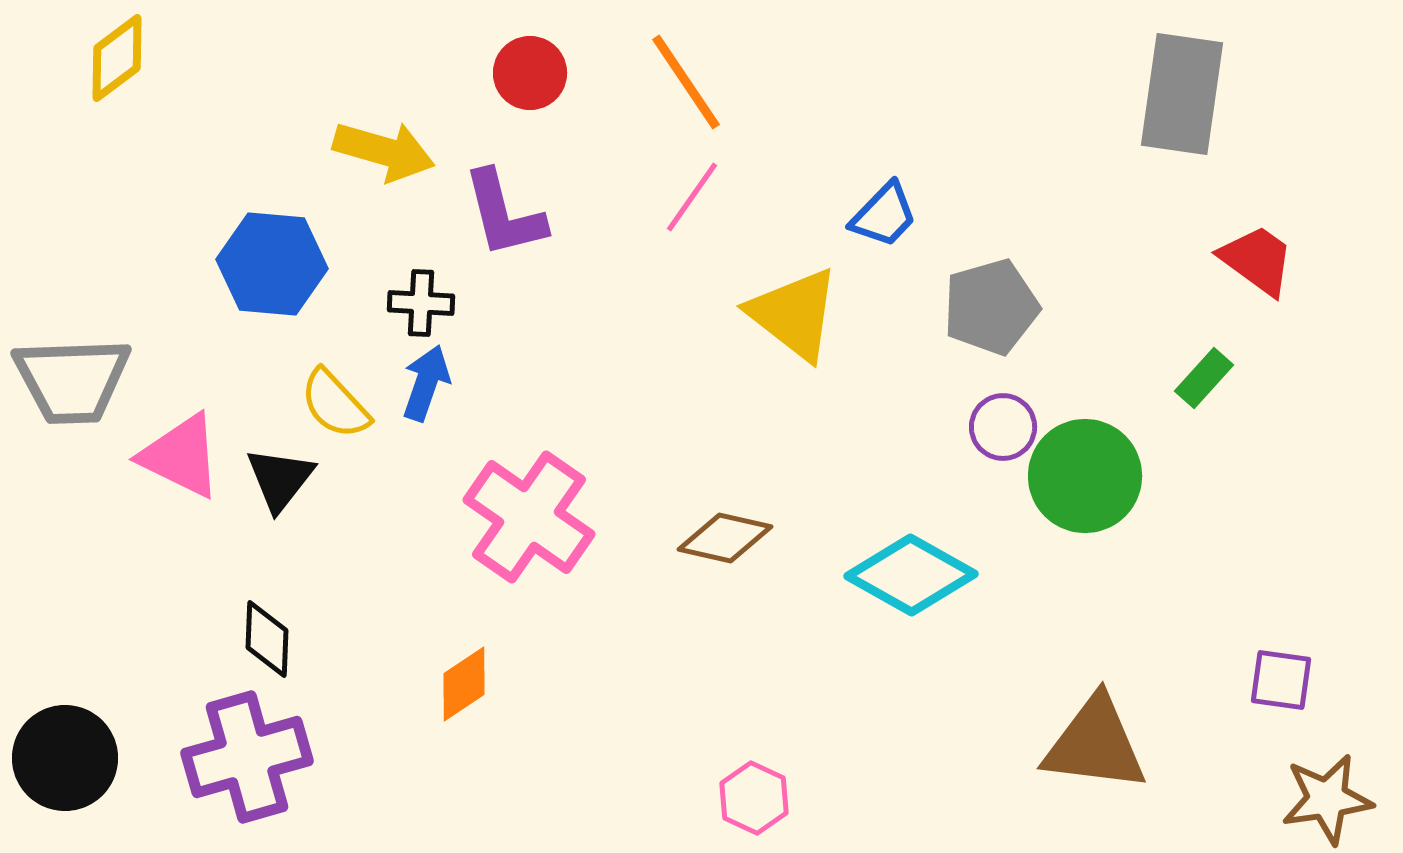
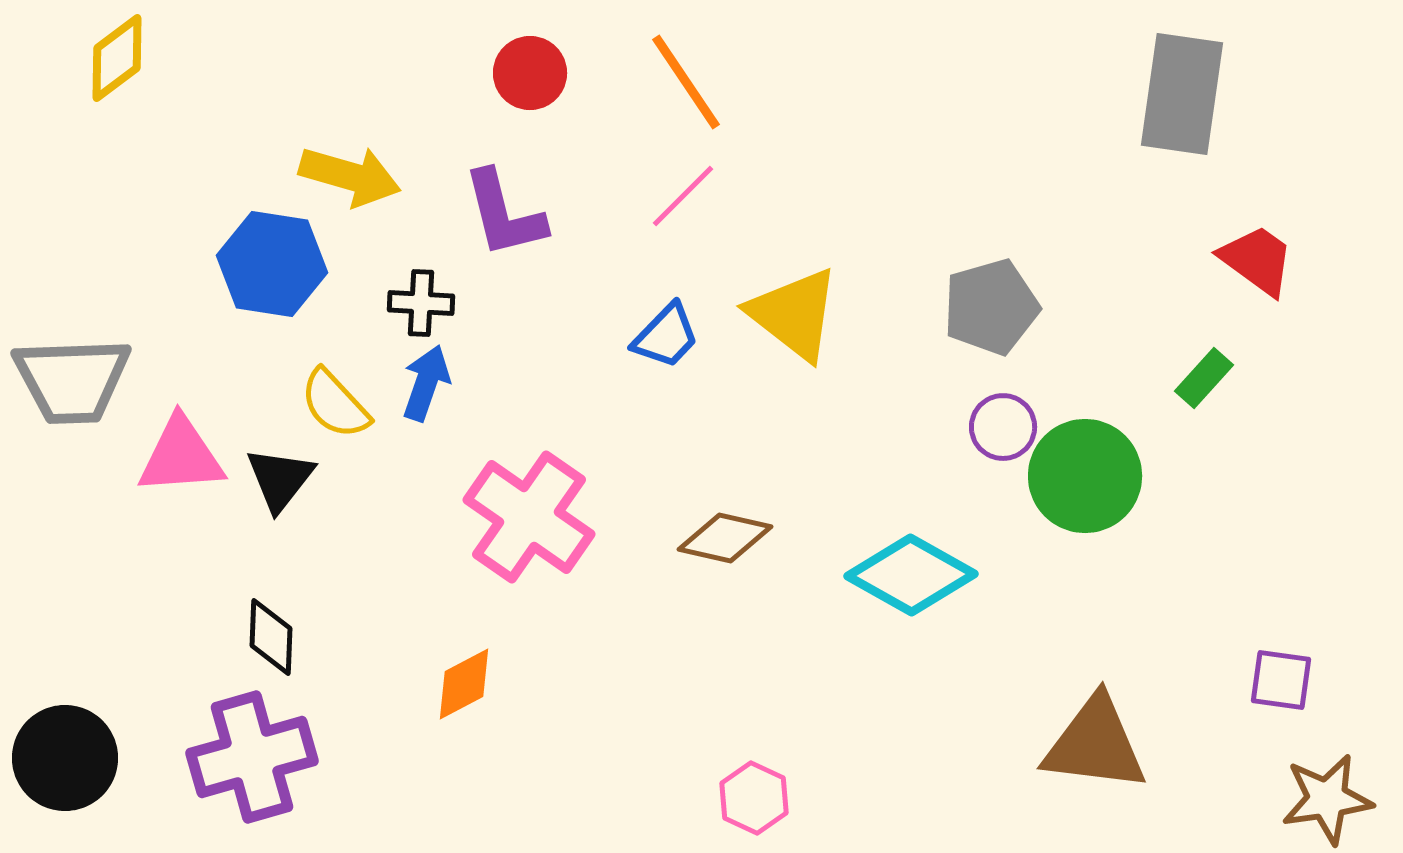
yellow arrow: moved 34 px left, 25 px down
pink line: moved 9 px left, 1 px up; rotated 10 degrees clockwise
blue trapezoid: moved 218 px left, 121 px down
blue hexagon: rotated 4 degrees clockwise
pink triangle: rotated 30 degrees counterclockwise
black diamond: moved 4 px right, 2 px up
orange diamond: rotated 6 degrees clockwise
purple cross: moved 5 px right
